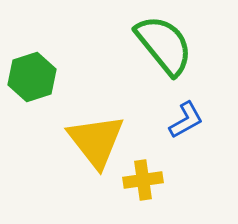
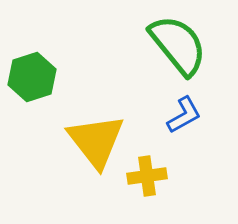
green semicircle: moved 14 px right
blue L-shape: moved 2 px left, 5 px up
yellow cross: moved 4 px right, 4 px up
